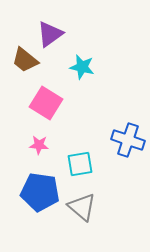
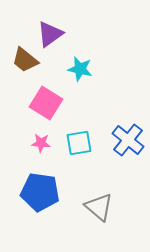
cyan star: moved 2 px left, 2 px down
blue cross: rotated 20 degrees clockwise
pink star: moved 2 px right, 2 px up
cyan square: moved 1 px left, 21 px up
gray triangle: moved 17 px right
